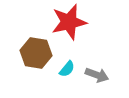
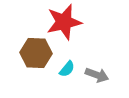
red star: moved 5 px left
brown hexagon: rotated 8 degrees counterclockwise
